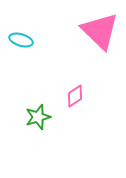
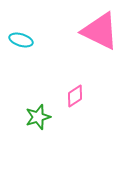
pink triangle: rotated 18 degrees counterclockwise
